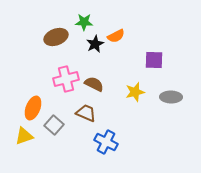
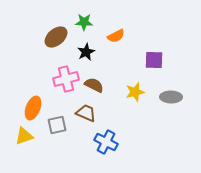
brown ellipse: rotated 20 degrees counterclockwise
black star: moved 9 px left, 8 px down
brown semicircle: moved 1 px down
gray square: moved 3 px right; rotated 36 degrees clockwise
